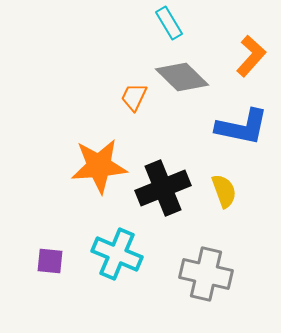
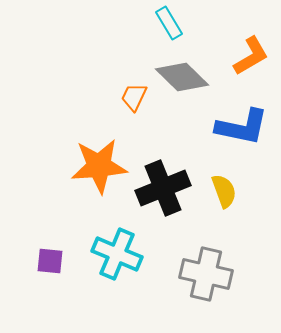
orange L-shape: rotated 18 degrees clockwise
